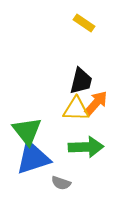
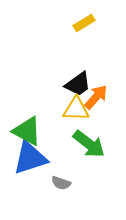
yellow rectangle: rotated 65 degrees counterclockwise
black trapezoid: moved 3 px left, 3 px down; rotated 40 degrees clockwise
orange arrow: moved 6 px up
green triangle: rotated 24 degrees counterclockwise
green arrow: moved 3 px right, 3 px up; rotated 40 degrees clockwise
blue triangle: moved 3 px left
